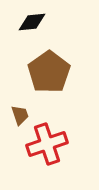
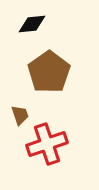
black diamond: moved 2 px down
